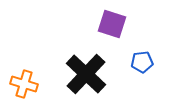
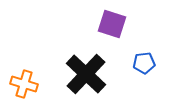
blue pentagon: moved 2 px right, 1 px down
